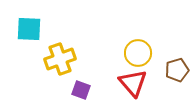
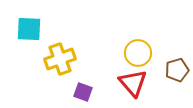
purple square: moved 2 px right, 2 px down
